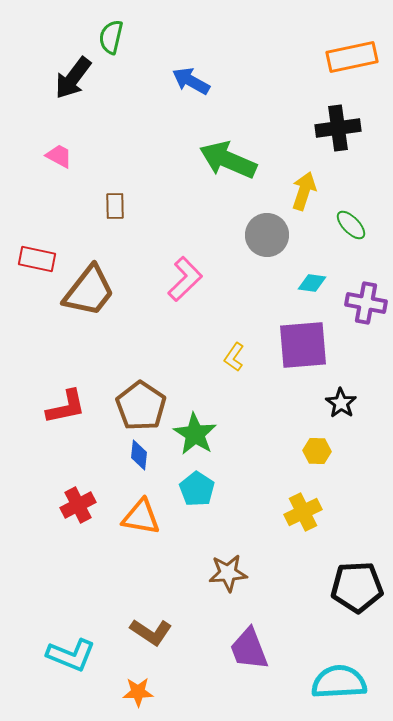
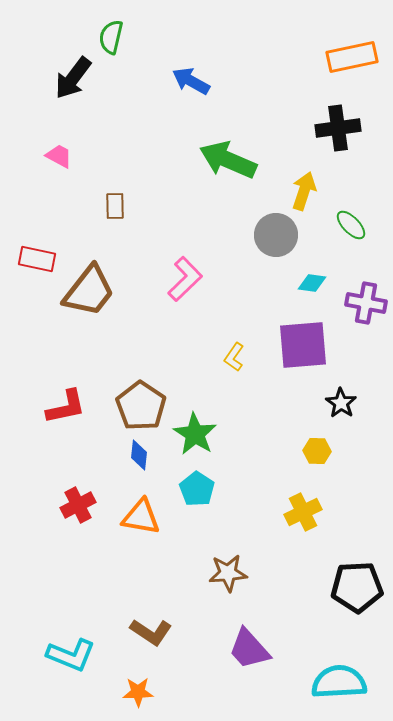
gray circle: moved 9 px right
purple trapezoid: rotated 21 degrees counterclockwise
